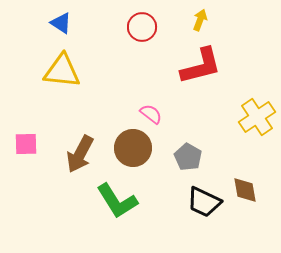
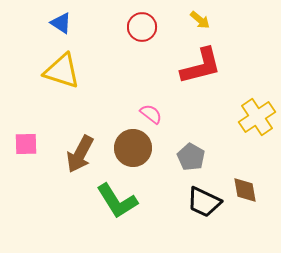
yellow arrow: rotated 110 degrees clockwise
yellow triangle: rotated 12 degrees clockwise
gray pentagon: moved 3 px right
